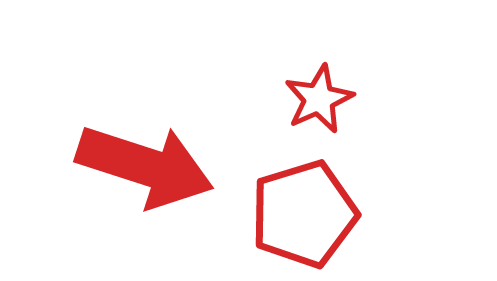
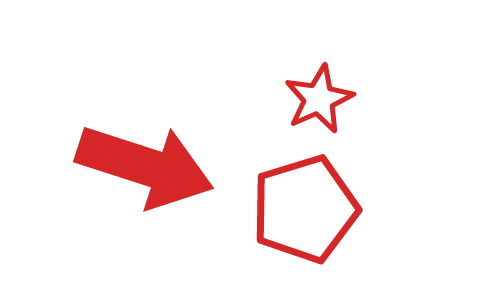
red pentagon: moved 1 px right, 5 px up
